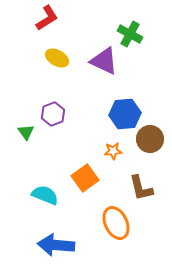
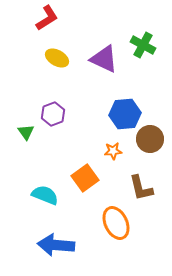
green cross: moved 13 px right, 11 px down
purple triangle: moved 2 px up
